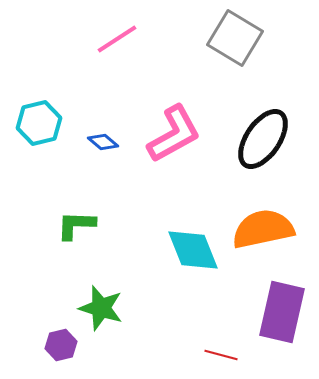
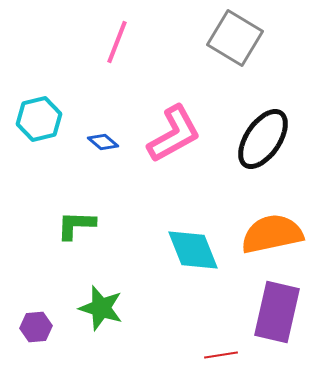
pink line: moved 3 px down; rotated 36 degrees counterclockwise
cyan hexagon: moved 4 px up
orange semicircle: moved 9 px right, 5 px down
purple rectangle: moved 5 px left
purple hexagon: moved 25 px left, 18 px up; rotated 8 degrees clockwise
red line: rotated 24 degrees counterclockwise
